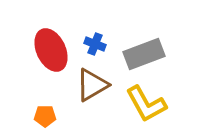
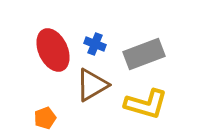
red ellipse: moved 2 px right
yellow L-shape: rotated 45 degrees counterclockwise
orange pentagon: moved 2 px down; rotated 20 degrees counterclockwise
